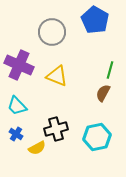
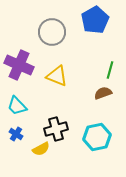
blue pentagon: rotated 12 degrees clockwise
brown semicircle: rotated 42 degrees clockwise
yellow semicircle: moved 4 px right, 1 px down
